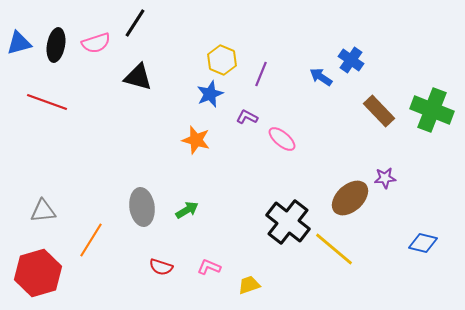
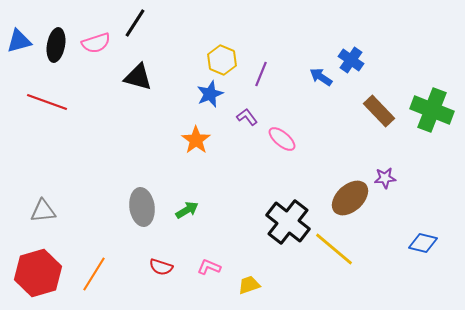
blue triangle: moved 2 px up
purple L-shape: rotated 25 degrees clockwise
orange star: rotated 20 degrees clockwise
orange line: moved 3 px right, 34 px down
